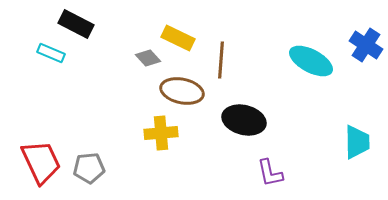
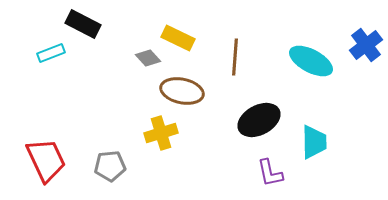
black rectangle: moved 7 px right
blue cross: rotated 20 degrees clockwise
cyan rectangle: rotated 44 degrees counterclockwise
brown line: moved 14 px right, 3 px up
black ellipse: moved 15 px right; rotated 42 degrees counterclockwise
yellow cross: rotated 12 degrees counterclockwise
cyan trapezoid: moved 43 px left
red trapezoid: moved 5 px right, 2 px up
gray pentagon: moved 21 px right, 2 px up
